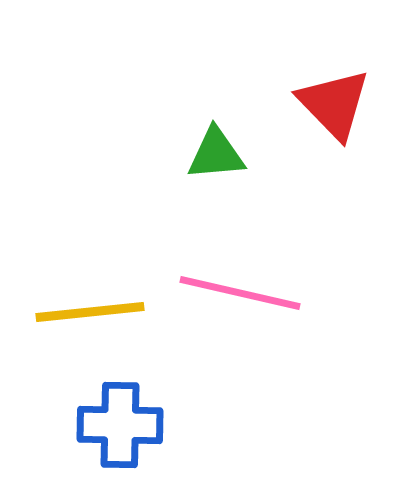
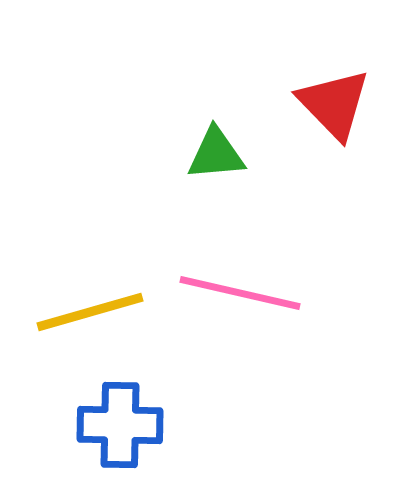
yellow line: rotated 10 degrees counterclockwise
